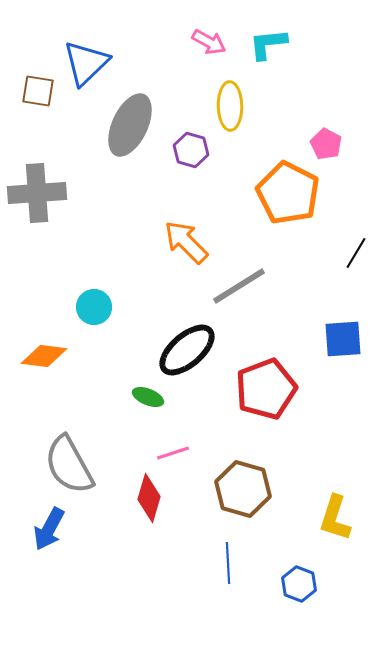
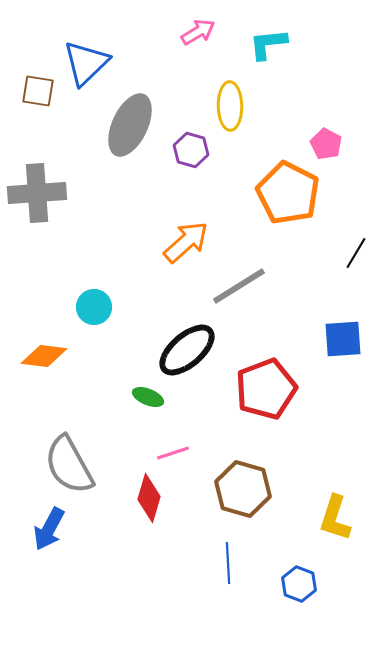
pink arrow: moved 11 px left, 10 px up; rotated 60 degrees counterclockwise
orange arrow: rotated 93 degrees clockwise
